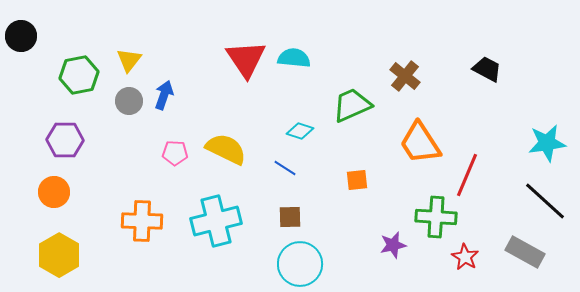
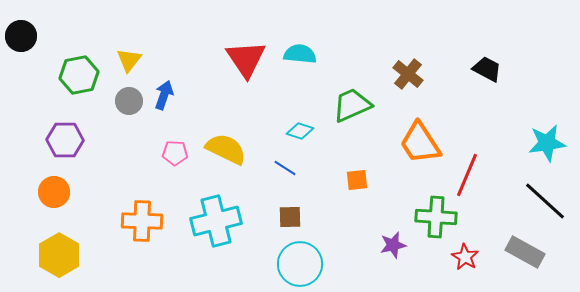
cyan semicircle: moved 6 px right, 4 px up
brown cross: moved 3 px right, 2 px up
